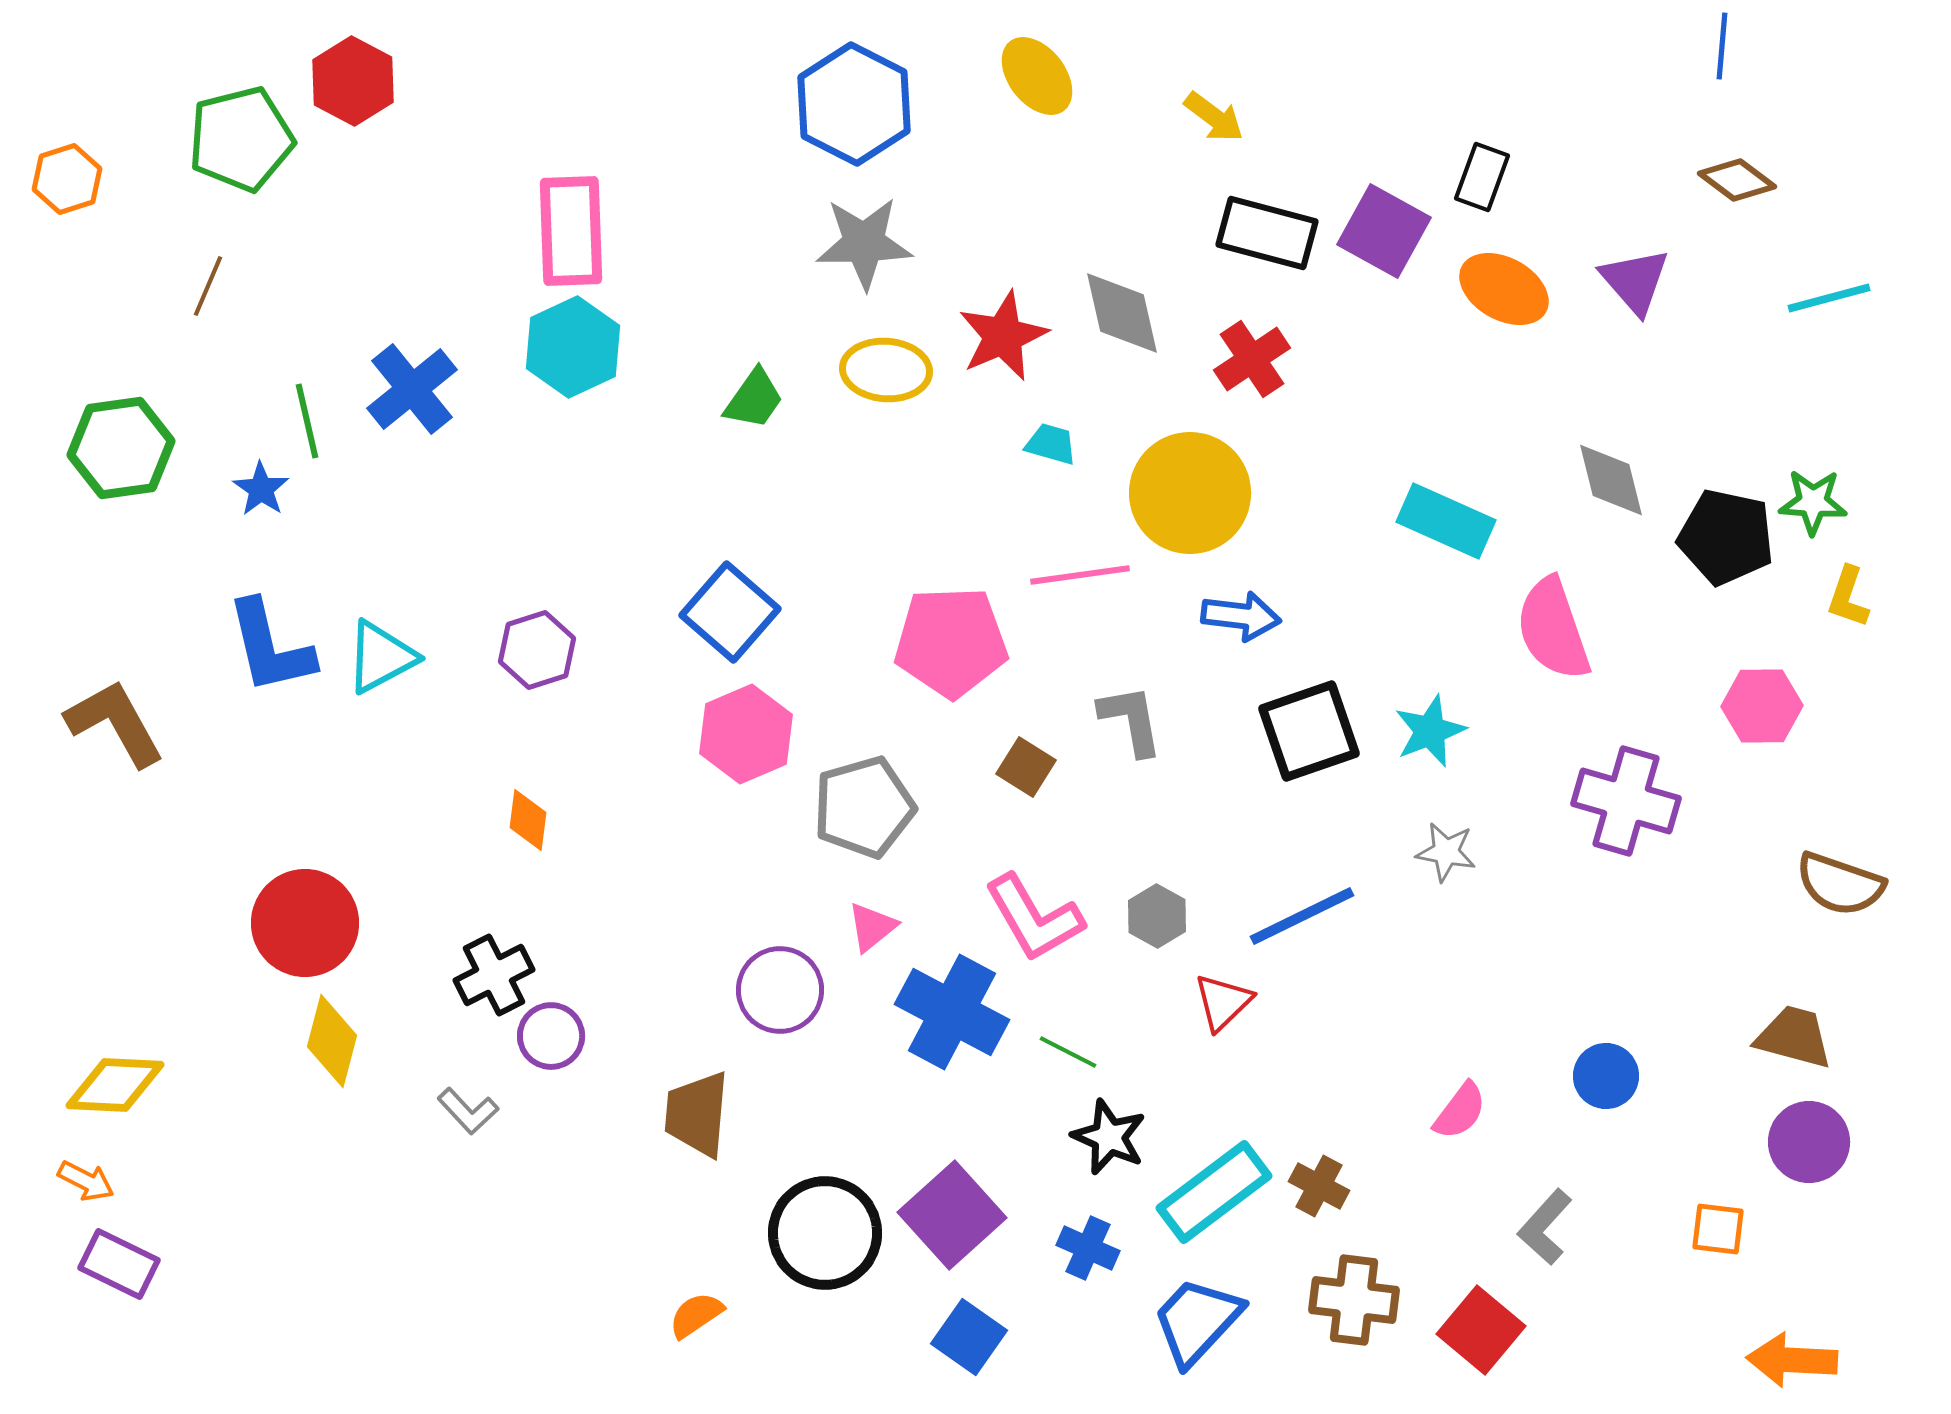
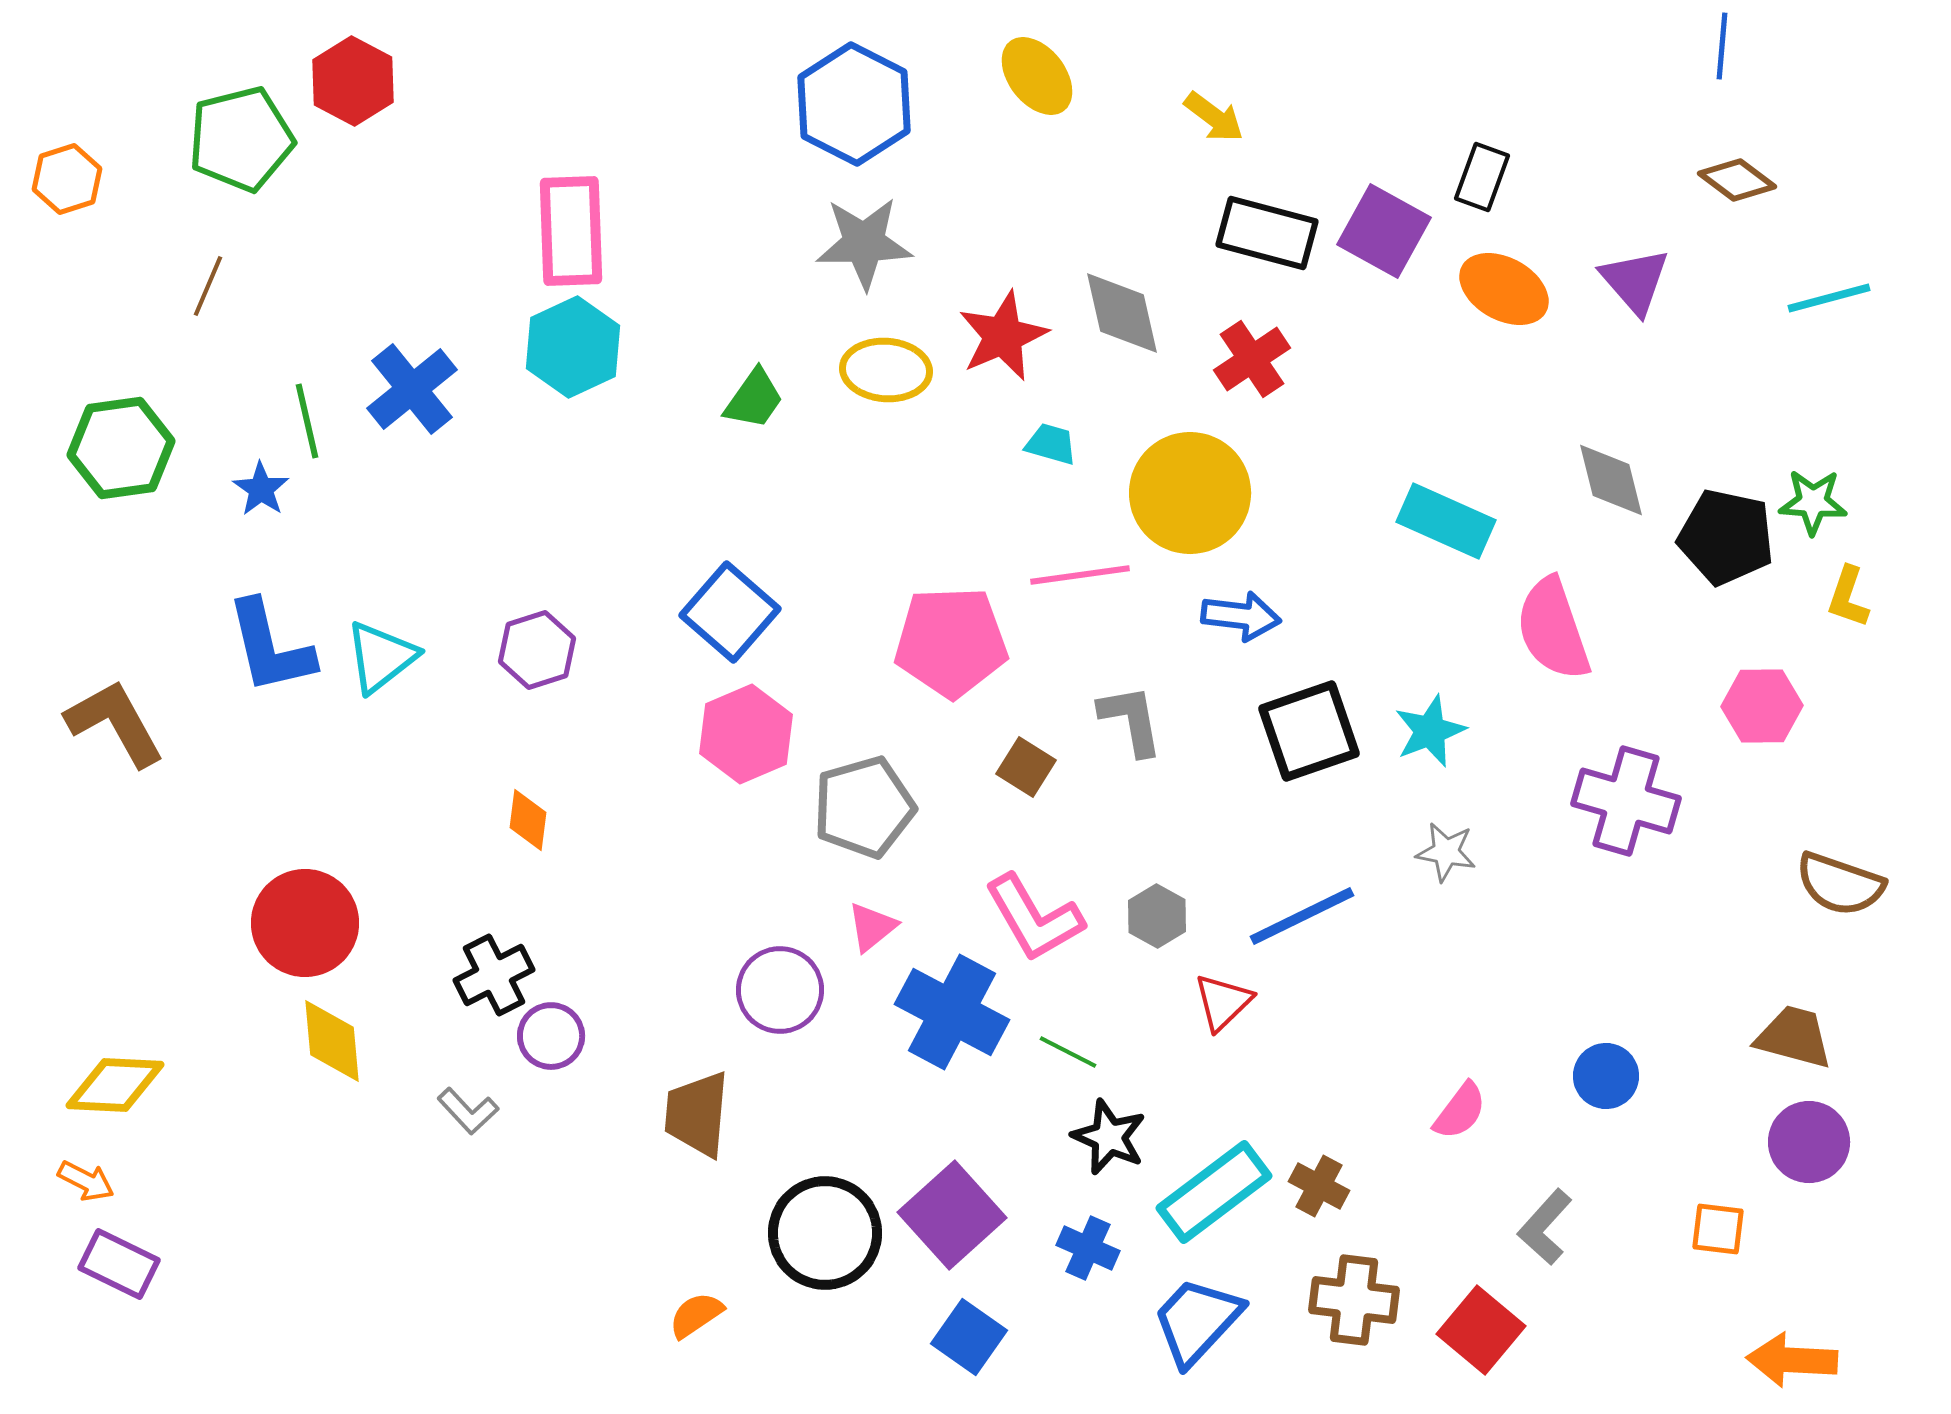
cyan triangle at (381, 657): rotated 10 degrees counterclockwise
yellow diamond at (332, 1041): rotated 20 degrees counterclockwise
